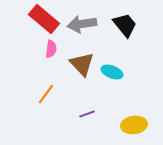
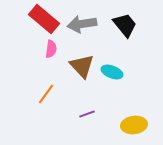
brown triangle: moved 2 px down
